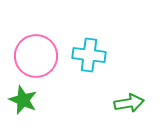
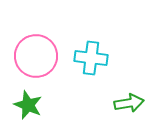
cyan cross: moved 2 px right, 3 px down
green star: moved 5 px right, 5 px down
